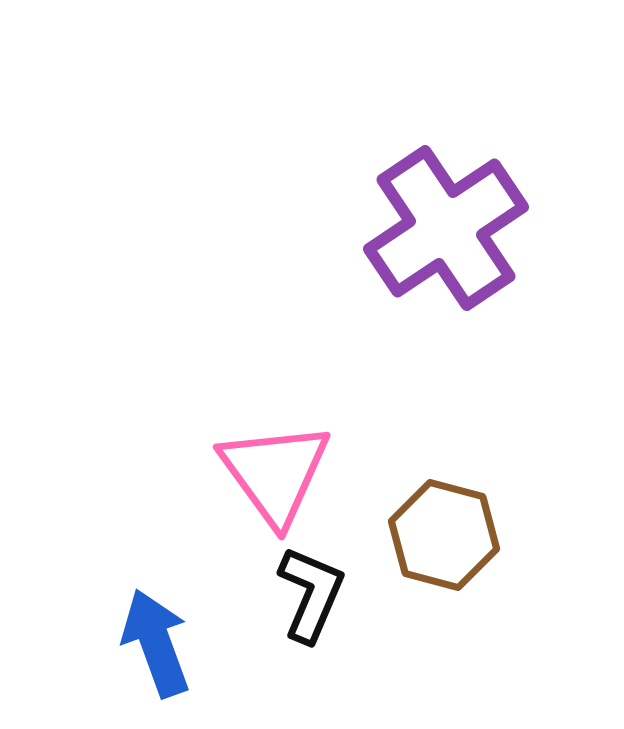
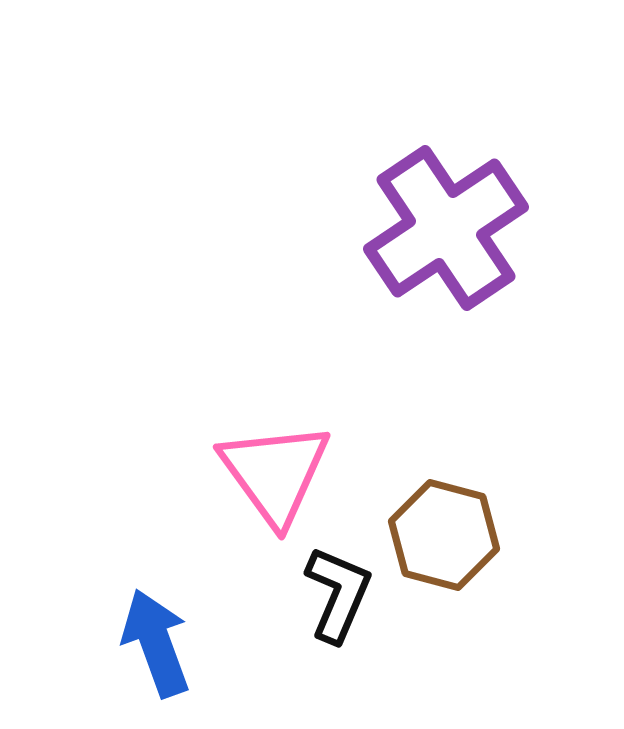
black L-shape: moved 27 px right
